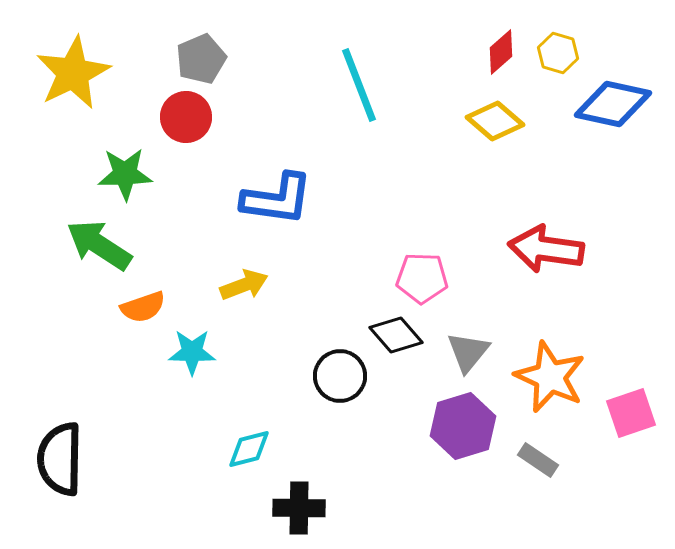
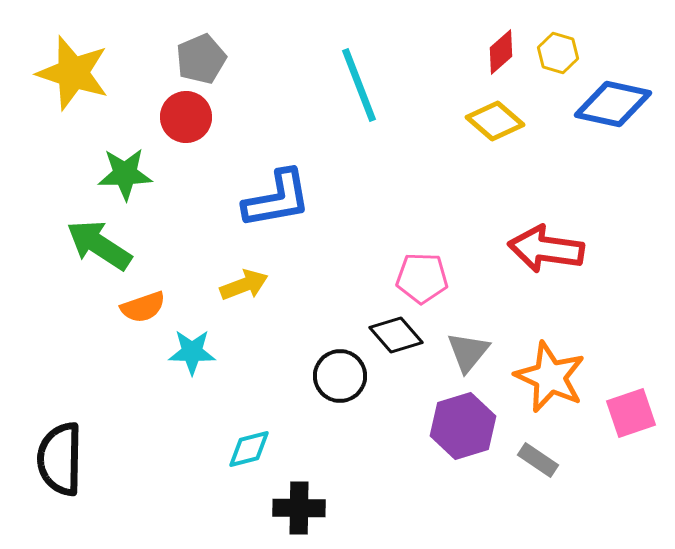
yellow star: rotated 28 degrees counterclockwise
blue L-shape: rotated 18 degrees counterclockwise
